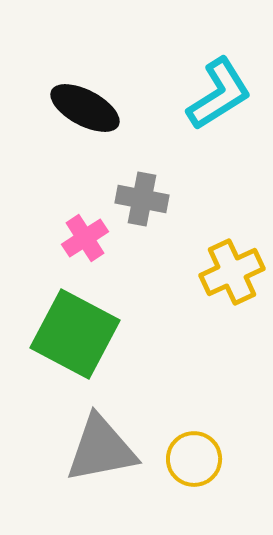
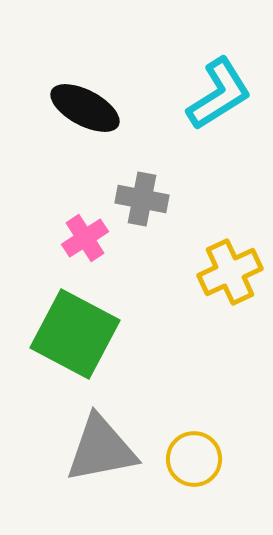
yellow cross: moved 2 px left
